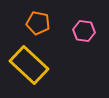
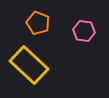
orange pentagon: rotated 10 degrees clockwise
